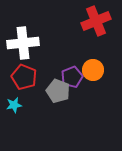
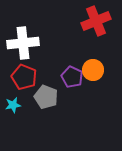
purple pentagon: rotated 25 degrees counterclockwise
gray pentagon: moved 12 px left, 6 px down
cyan star: moved 1 px left
